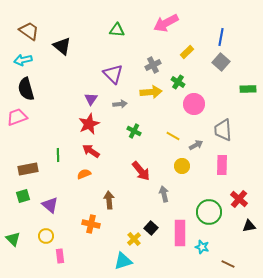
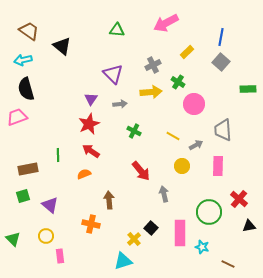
pink rectangle at (222, 165): moved 4 px left, 1 px down
